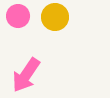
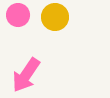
pink circle: moved 1 px up
